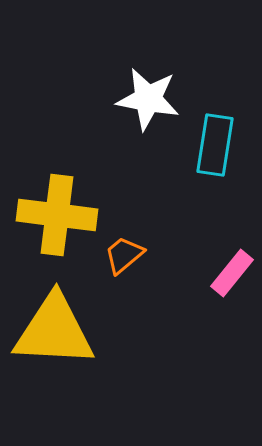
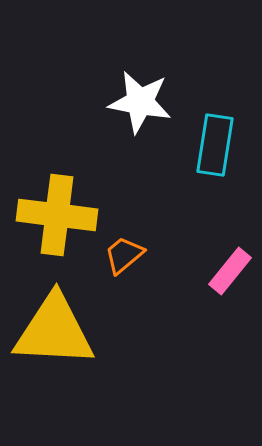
white star: moved 8 px left, 3 px down
pink rectangle: moved 2 px left, 2 px up
